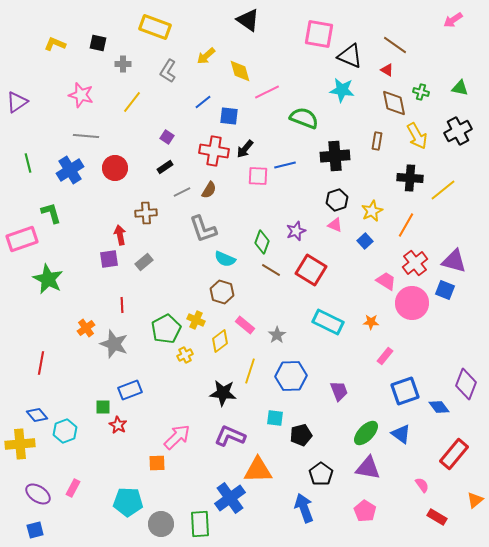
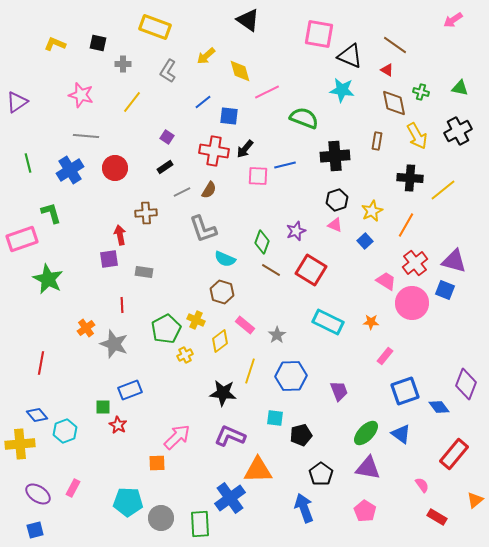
gray rectangle at (144, 262): moved 10 px down; rotated 48 degrees clockwise
gray circle at (161, 524): moved 6 px up
